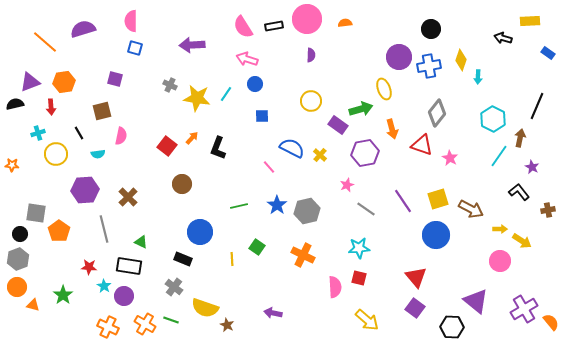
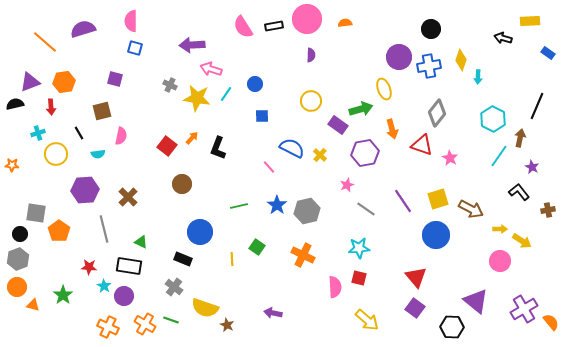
pink arrow at (247, 59): moved 36 px left, 10 px down
